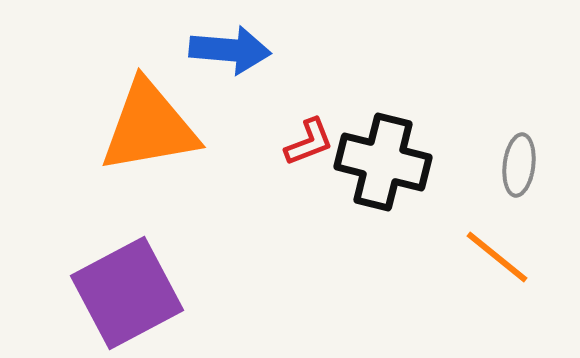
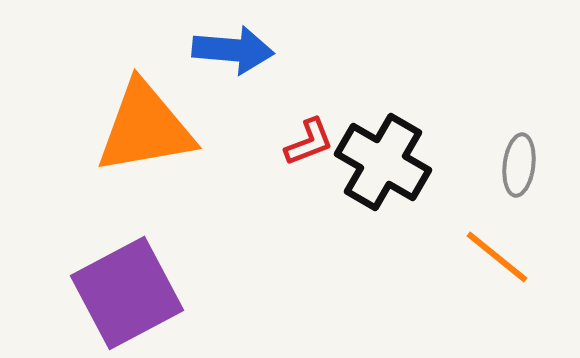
blue arrow: moved 3 px right
orange triangle: moved 4 px left, 1 px down
black cross: rotated 16 degrees clockwise
